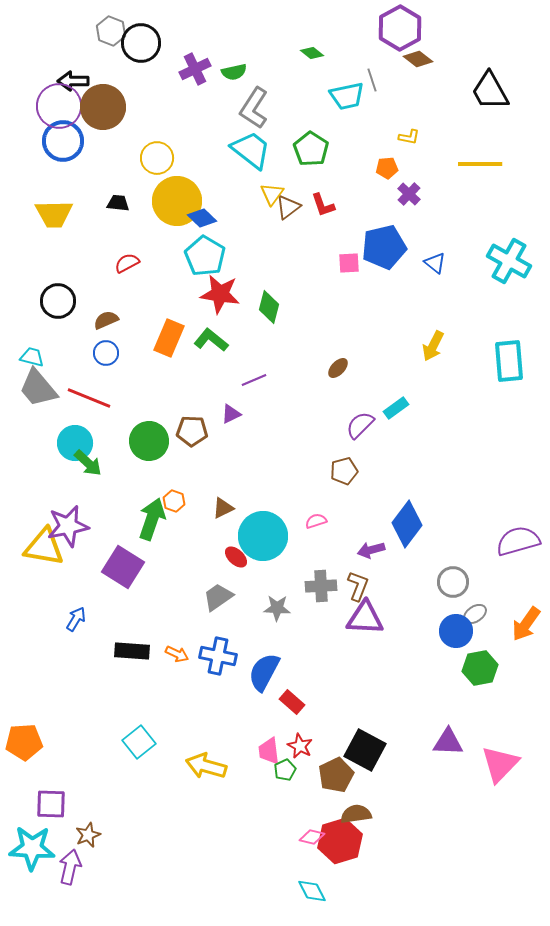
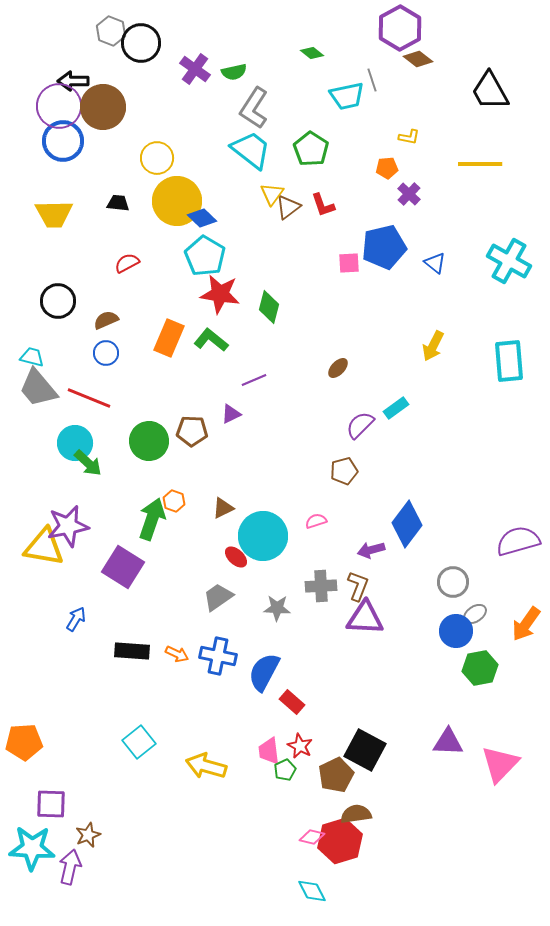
purple cross at (195, 69): rotated 28 degrees counterclockwise
